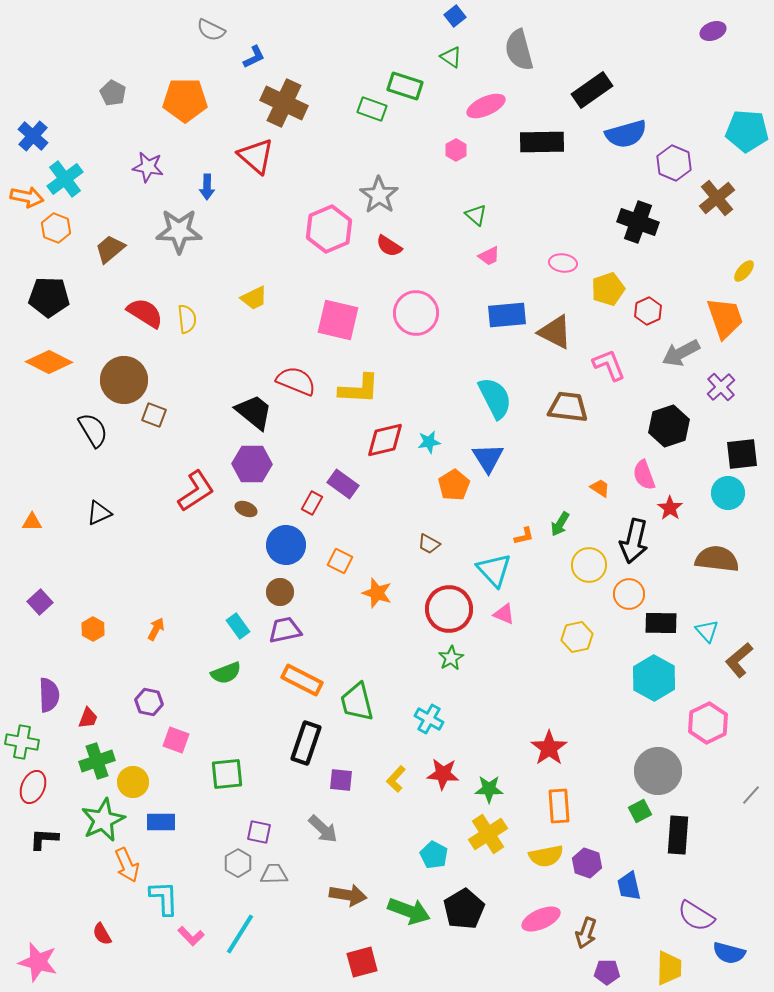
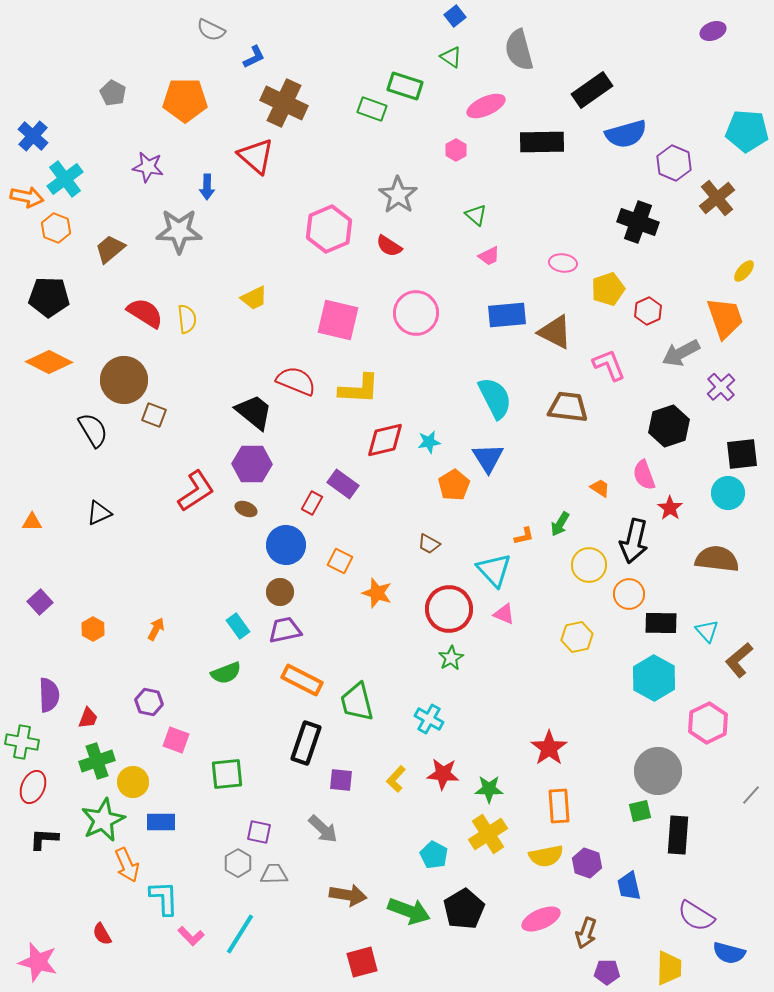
gray star at (379, 195): moved 19 px right
green square at (640, 811): rotated 15 degrees clockwise
